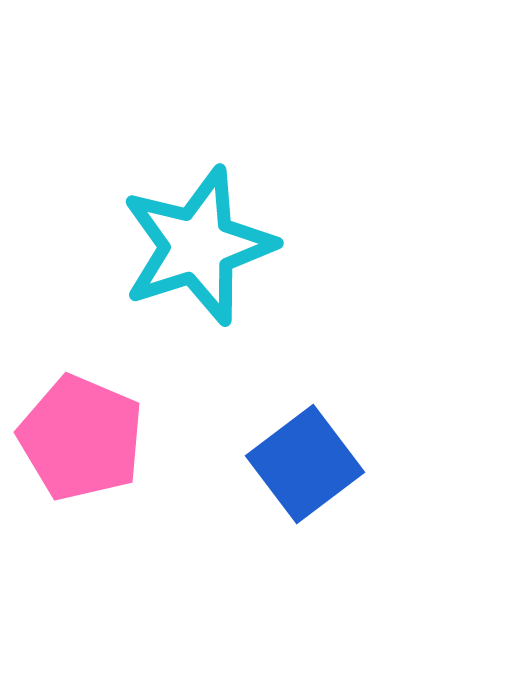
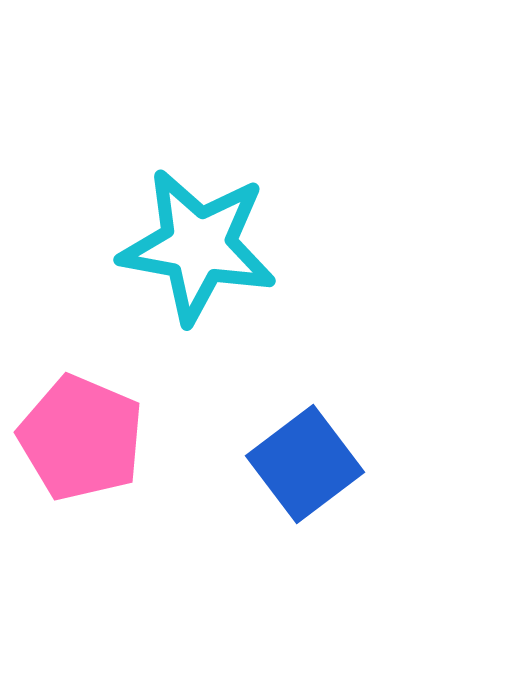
cyan star: rotated 28 degrees clockwise
